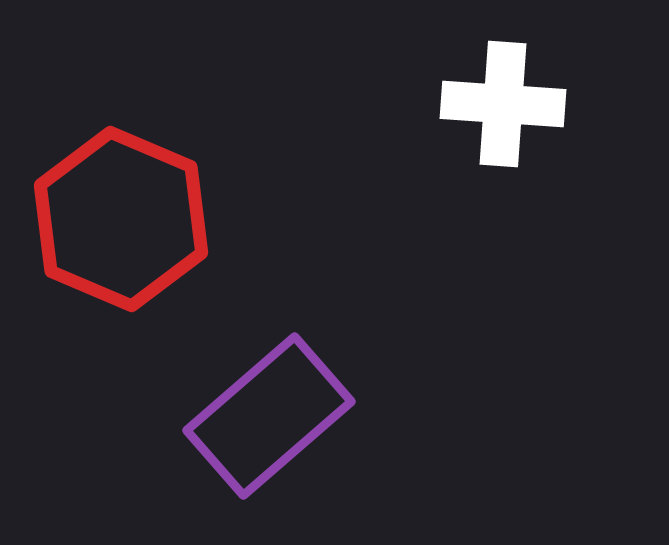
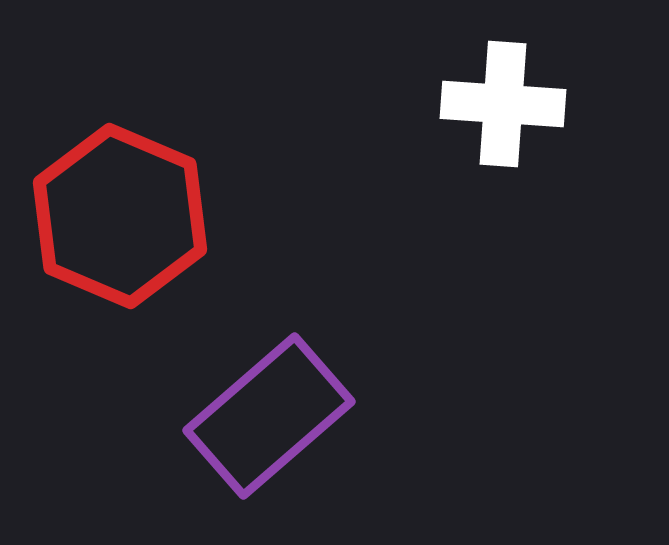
red hexagon: moved 1 px left, 3 px up
